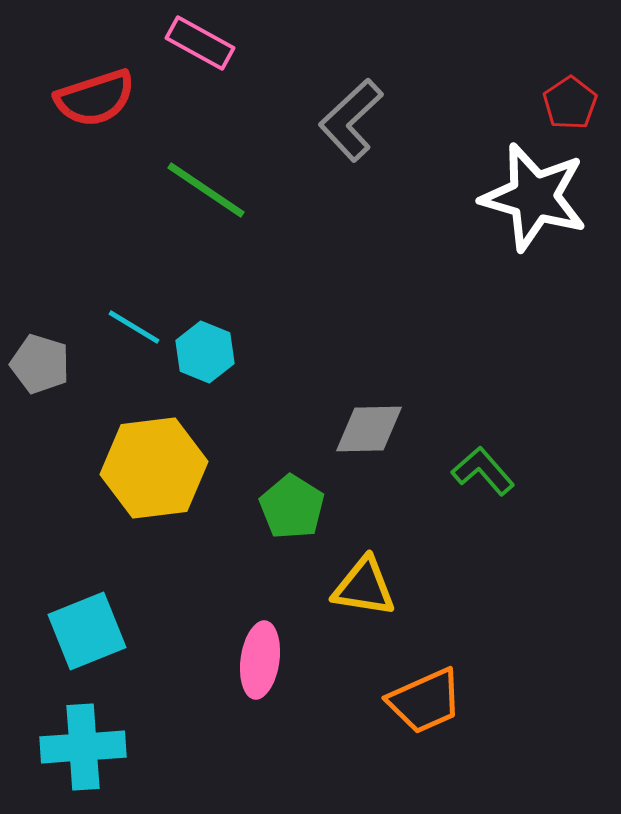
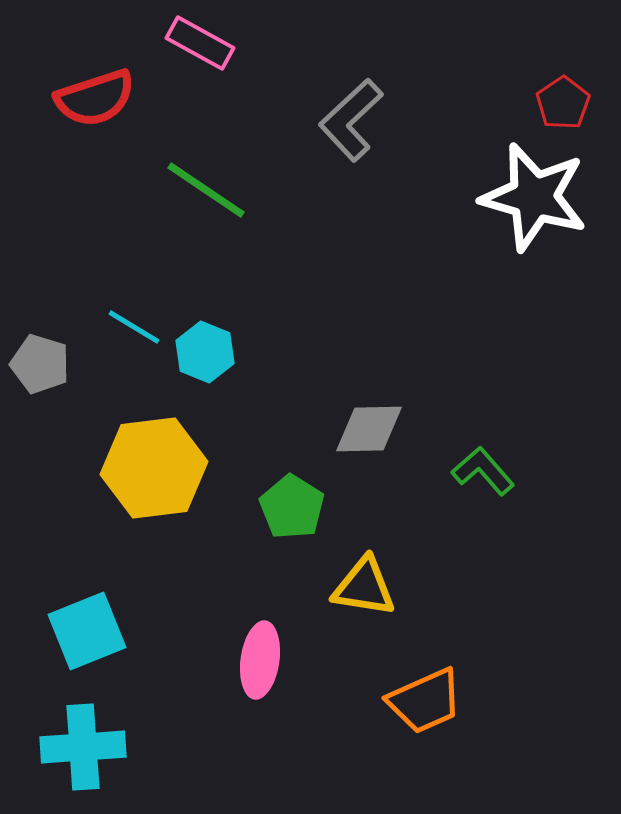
red pentagon: moved 7 px left
